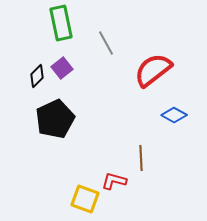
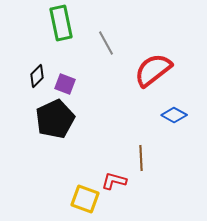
purple square: moved 3 px right, 16 px down; rotated 30 degrees counterclockwise
